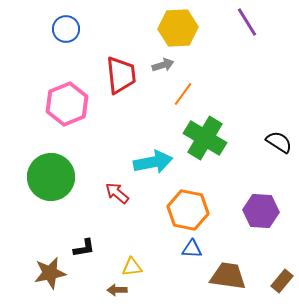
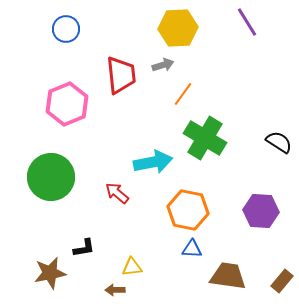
brown arrow: moved 2 px left
